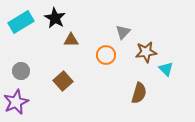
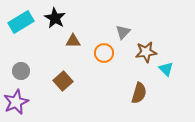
brown triangle: moved 2 px right, 1 px down
orange circle: moved 2 px left, 2 px up
